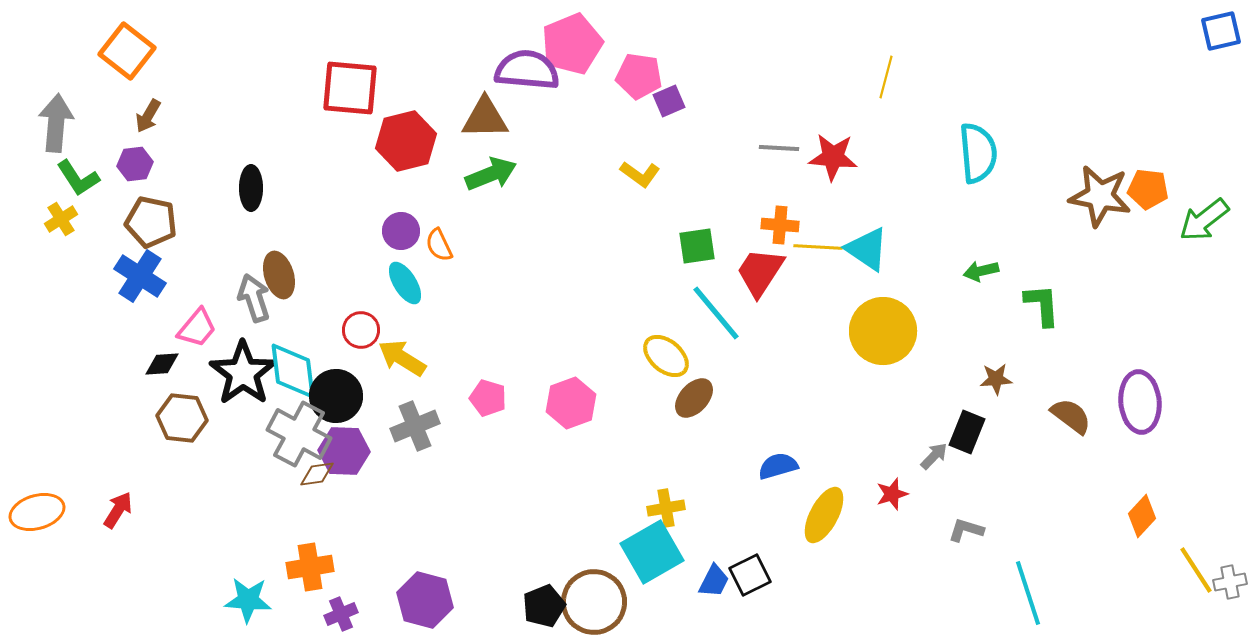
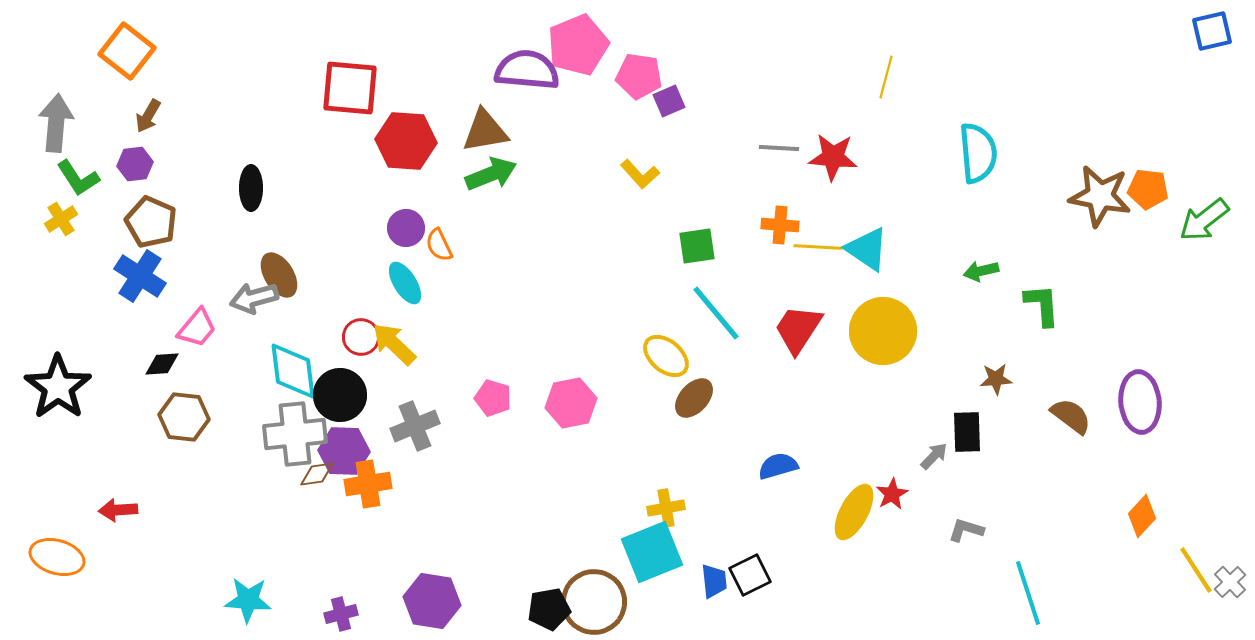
blue square at (1221, 31): moved 9 px left
pink pentagon at (572, 44): moved 6 px right, 1 px down
brown triangle at (485, 118): moved 13 px down; rotated 9 degrees counterclockwise
red hexagon at (406, 141): rotated 18 degrees clockwise
yellow L-shape at (640, 174): rotated 12 degrees clockwise
brown pentagon at (151, 222): rotated 12 degrees clockwise
purple circle at (401, 231): moved 5 px right, 3 px up
red trapezoid at (760, 272): moved 38 px right, 57 px down
brown ellipse at (279, 275): rotated 15 degrees counterclockwise
gray arrow at (254, 298): rotated 87 degrees counterclockwise
red circle at (361, 330): moved 7 px down
yellow arrow at (402, 358): moved 8 px left, 14 px up; rotated 12 degrees clockwise
black star at (243, 373): moved 185 px left, 14 px down
black circle at (336, 396): moved 4 px right, 1 px up
pink pentagon at (488, 398): moved 5 px right
pink hexagon at (571, 403): rotated 9 degrees clockwise
brown hexagon at (182, 418): moved 2 px right, 1 px up
black rectangle at (967, 432): rotated 24 degrees counterclockwise
gray cross at (299, 434): moved 4 px left; rotated 34 degrees counterclockwise
red star at (892, 494): rotated 12 degrees counterclockwise
red arrow at (118, 510): rotated 126 degrees counterclockwise
orange ellipse at (37, 512): moved 20 px right, 45 px down; rotated 32 degrees clockwise
yellow ellipse at (824, 515): moved 30 px right, 3 px up
cyan square at (652, 552): rotated 8 degrees clockwise
orange cross at (310, 567): moved 58 px right, 83 px up
blue trapezoid at (714, 581): rotated 33 degrees counterclockwise
gray cross at (1230, 582): rotated 32 degrees counterclockwise
purple hexagon at (425, 600): moved 7 px right, 1 px down; rotated 6 degrees counterclockwise
black pentagon at (544, 606): moved 5 px right, 3 px down; rotated 12 degrees clockwise
purple cross at (341, 614): rotated 8 degrees clockwise
